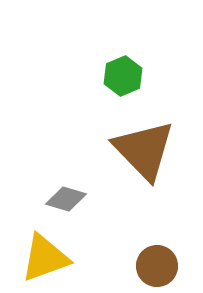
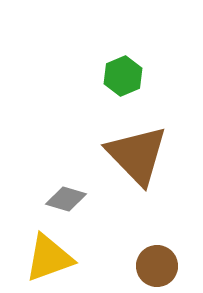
brown triangle: moved 7 px left, 5 px down
yellow triangle: moved 4 px right
